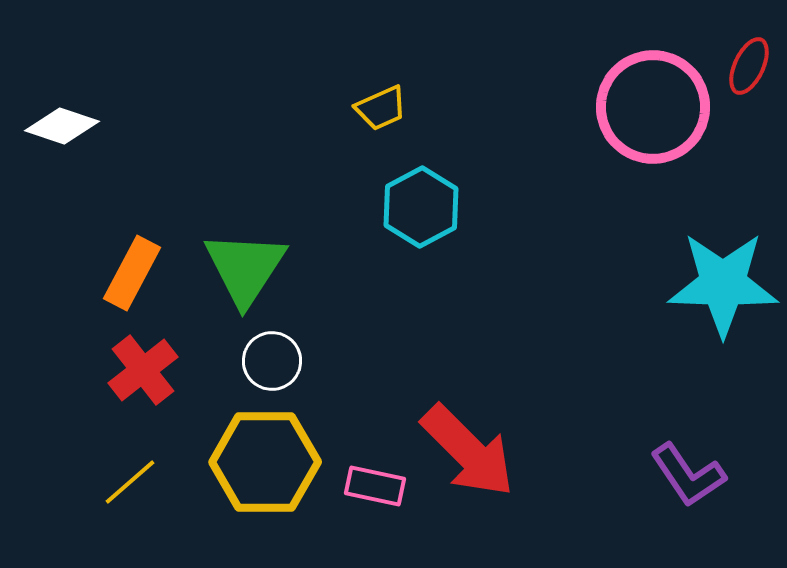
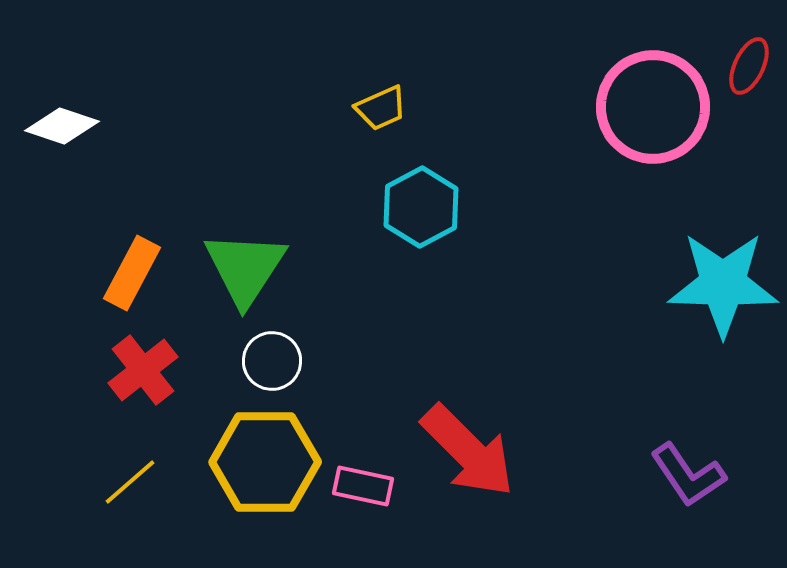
pink rectangle: moved 12 px left
